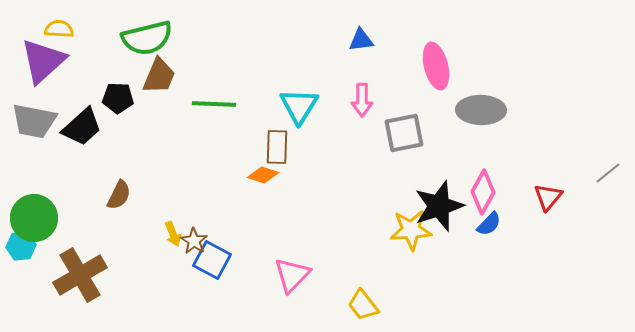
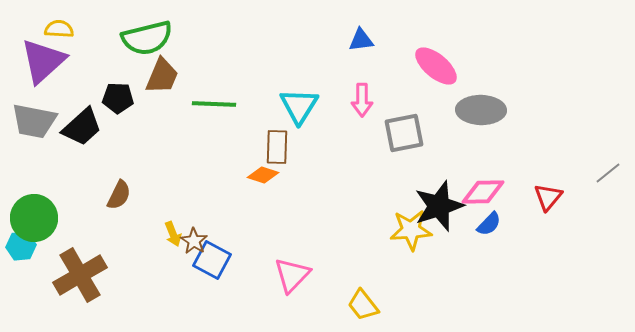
pink ellipse: rotated 36 degrees counterclockwise
brown trapezoid: moved 3 px right
pink diamond: rotated 60 degrees clockwise
